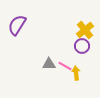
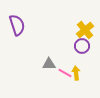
purple semicircle: rotated 130 degrees clockwise
pink line: moved 7 px down
